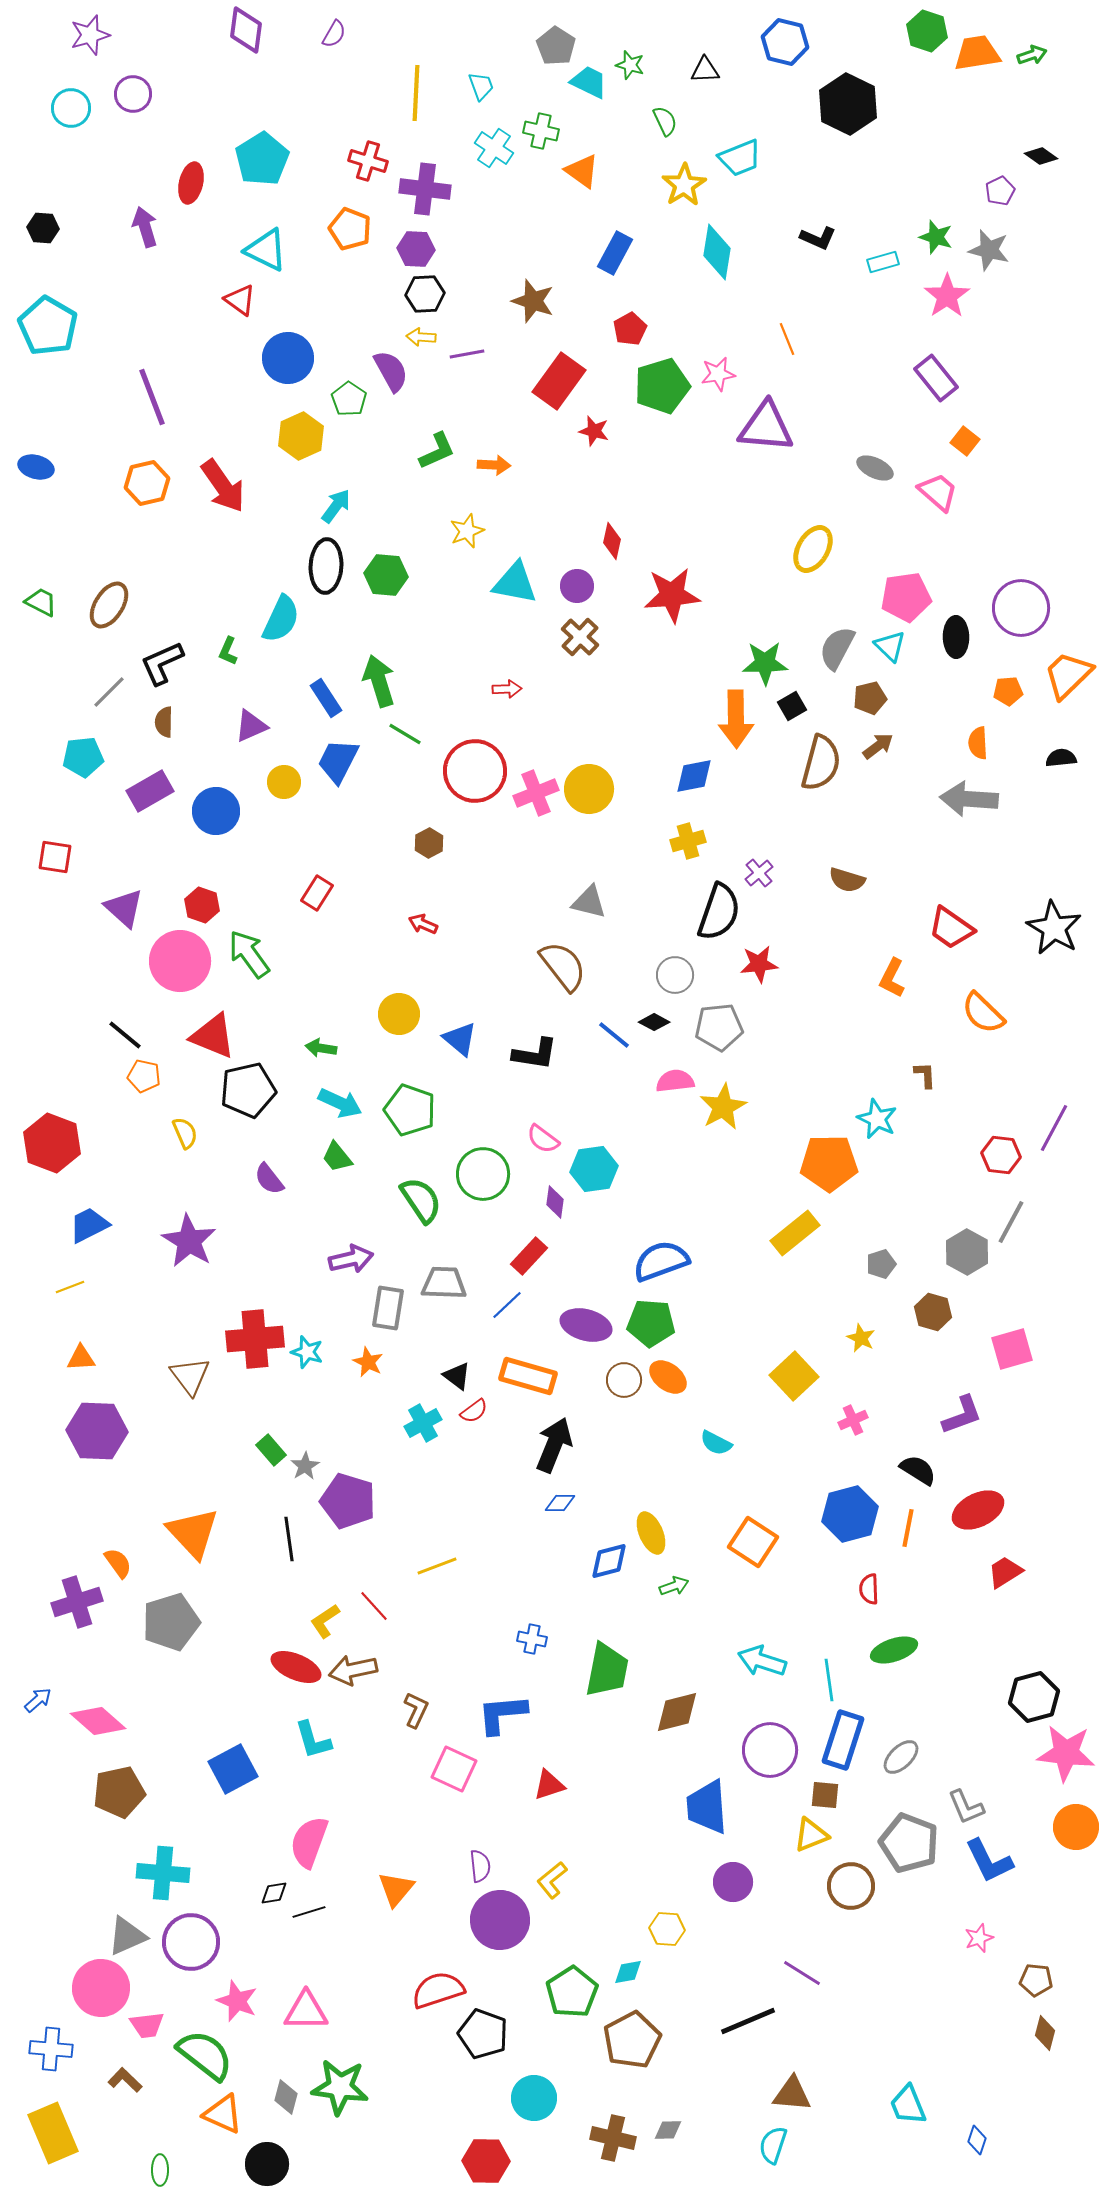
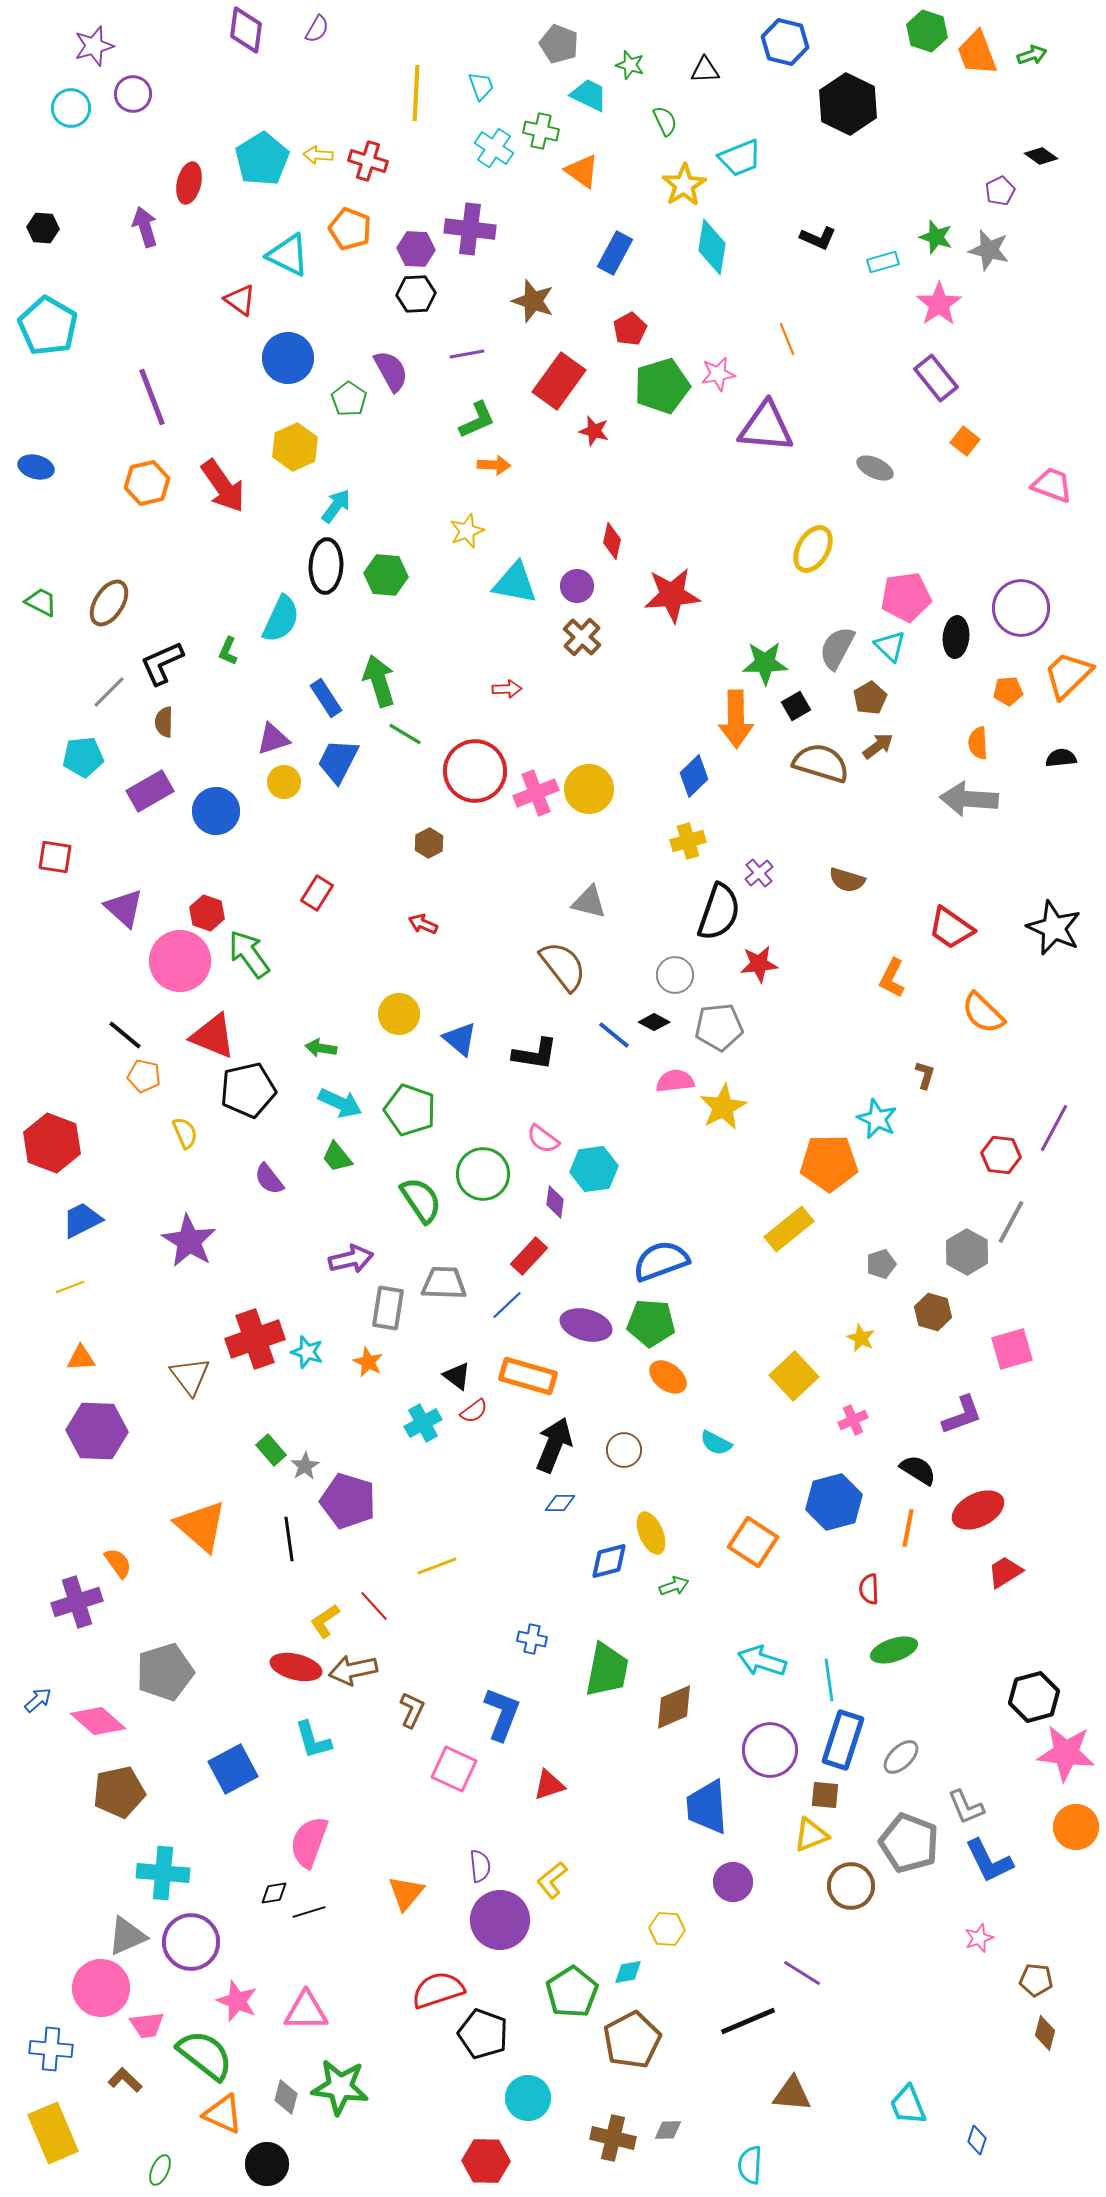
purple semicircle at (334, 34): moved 17 px left, 5 px up
purple star at (90, 35): moved 4 px right, 11 px down
gray pentagon at (556, 46): moved 3 px right, 2 px up; rotated 12 degrees counterclockwise
orange trapezoid at (977, 53): rotated 102 degrees counterclockwise
cyan trapezoid at (589, 82): moved 13 px down
red ellipse at (191, 183): moved 2 px left
purple cross at (425, 189): moved 45 px right, 40 px down
cyan triangle at (266, 250): moved 22 px right, 5 px down
cyan diamond at (717, 252): moved 5 px left, 5 px up
black hexagon at (425, 294): moved 9 px left
pink star at (947, 296): moved 8 px left, 8 px down
yellow arrow at (421, 337): moved 103 px left, 182 px up
yellow hexagon at (301, 436): moved 6 px left, 11 px down
green L-shape at (437, 451): moved 40 px right, 31 px up
pink trapezoid at (938, 492): moved 114 px right, 7 px up; rotated 21 degrees counterclockwise
brown ellipse at (109, 605): moved 2 px up
brown cross at (580, 637): moved 2 px right
black ellipse at (956, 637): rotated 6 degrees clockwise
brown pentagon at (870, 698): rotated 16 degrees counterclockwise
black square at (792, 706): moved 4 px right
purple triangle at (251, 726): moved 22 px right, 13 px down; rotated 6 degrees clockwise
brown semicircle at (821, 763): rotated 88 degrees counterclockwise
blue diamond at (694, 776): rotated 33 degrees counterclockwise
red hexagon at (202, 905): moved 5 px right, 8 px down
black star at (1054, 928): rotated 6 degrees counterclockwise
brown L-shape at (925, 1075): rotated 20 degrees clockwise
blue trapezoid at (89, 1225): moved 7 px left, 5 px up
yellow rectangle at (795, 1233): moved 6 px left, 4 px up
red cross at (255, 1339): rotated 14 degrees counterclockwise
brown circle at (624, 1380): moved 70 px down
blue hexagon at (850, 1514): moved 16 px left, 12 px up
orange triangle at (193, 1533): moved 8 px right, 7 px up; rotated 6 degrees counterclockwise
gray pentagon at (171, 1622): moved 6 px left, 50 px down
red ellipse at (296, 1667): rotated 9 degrees counterclockwise
brown L-shape at (416, 1710): moved 4 px left
brown diamond at (677, 1712): moved 3 px left, 5 px up; rotated 9 degrees counterclockwise
blue L-shape at (502, 1714): rotated 116 degrees clockwise
orange triangle at (396, 1889): moved 10 px right, 4 px down
cyan circle at (534, 2098): moved 6 px left
cyan semicircle at (773, 2145): moved 23 px left, 20 px down; rotated 15 degrees counterclockwise
green ellipse at (160, 2170): rotated 24 degrees clockwise
